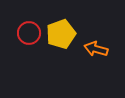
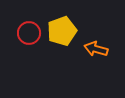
yellow pentagon: moved 1 px right, 3 px up
